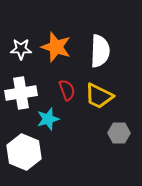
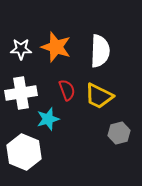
gray hexagon: rotated 15 degrees counterclockwise
